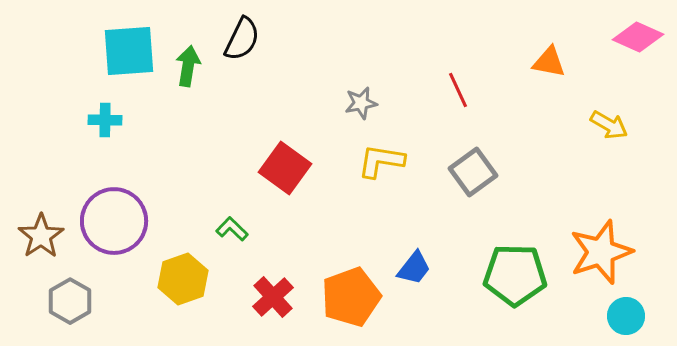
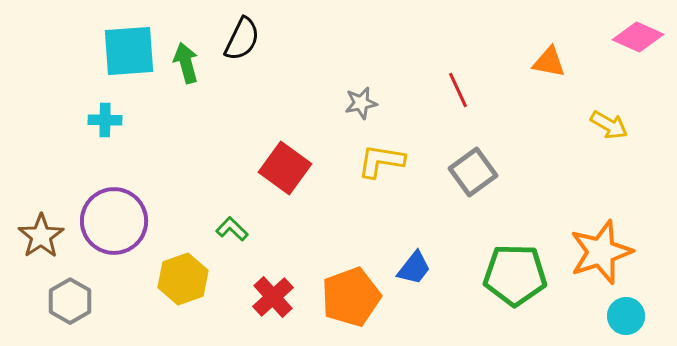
green arrow: moved 2 px left, 3 px up; rotated 24 degrees counterclockwise
